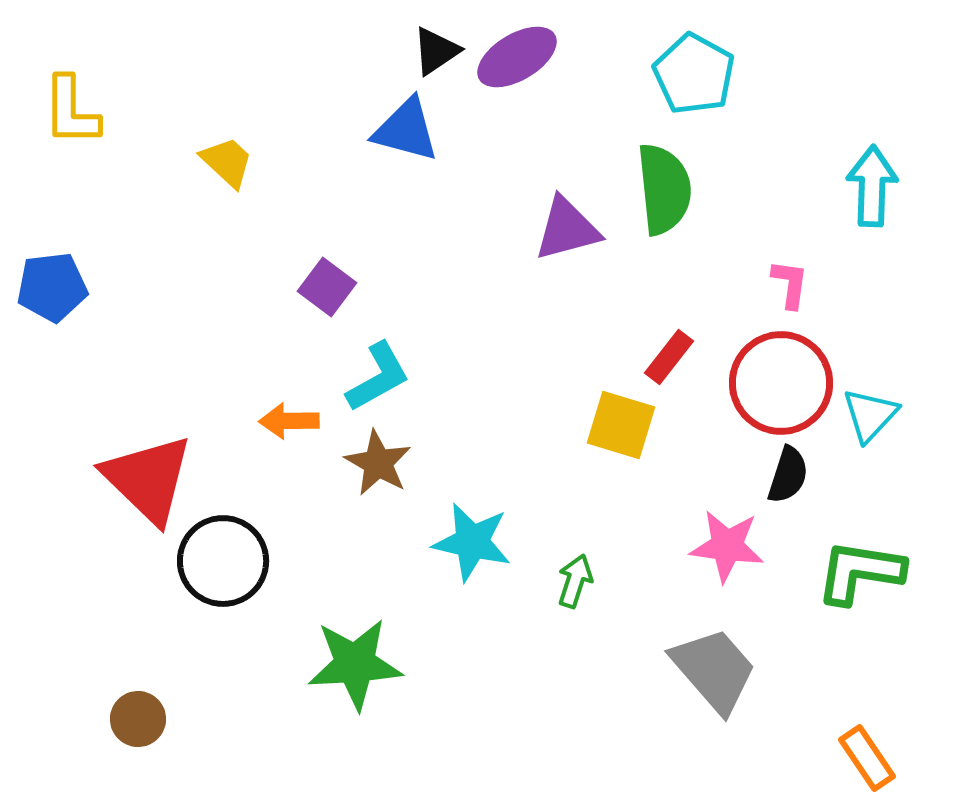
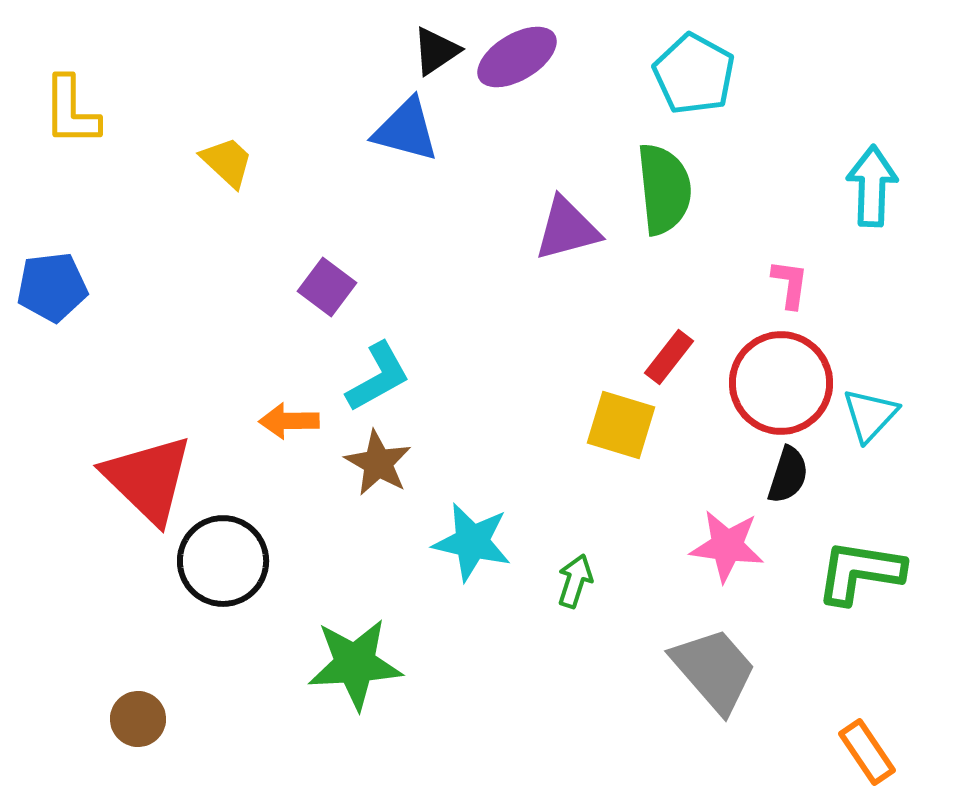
orange rectangle: moved 6 px up
